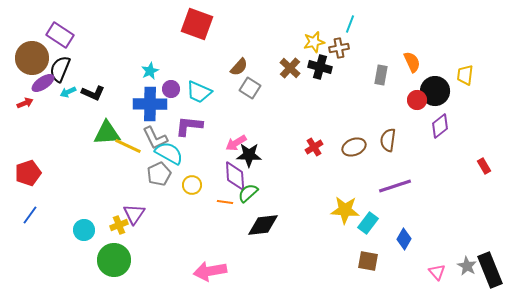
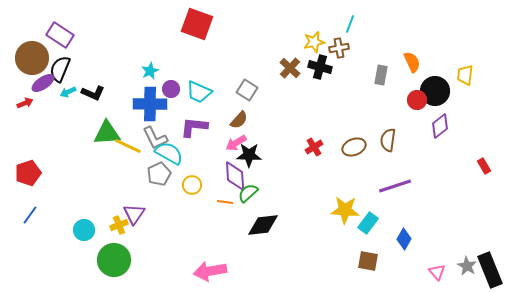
brown semicircle at (239, 67): moved 53 px down
gray square at (250, 88): moved 3 px left, 2 px down
purple L-shape at (189, 126): moved 5 px right, 1 px down
